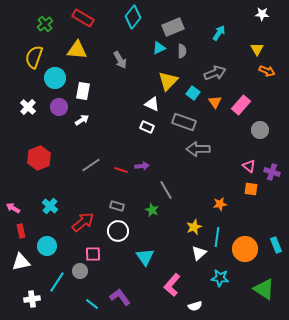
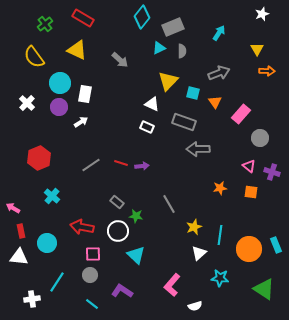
white star at (262, 14): rotated 24 degrees counterclockwise
cyan diamond at (133, 17): moved 9 px right
yellow triangle at (77, 50): rotated 20 degrees clockwise
yellow semicircle at (34, 57): rotated 55 degrees counterclockwise
gray arrow at (120, 60): rotated 18 degrees counterclockwise
orange arrow at (267, 71): rotated 21 degrees counterclockwise
gray arrow at (215, 73): moved 4 px right
cyan circle at (55, 78): moved 5 px right, 5 px down
white rectangle at (83, 91): moved 2 px right, 3 px down
cyan square at (193, 93): rotated 24 degrees counterclockwise
pink rectangle at (241, 105): moved 9 px down
white cross at (28, 107): moved 1 px left, 4 px up
white arrow at (82, 120): moved 1 px left, 2 px down
gray circle at (260, 130): moved 8 px down
red line at (121, 170): moved 7 px up
orange square at (251, 189): moved 3 px down
gray line at (166, 190): moved 3 px right, 14 px down
orange star at (220, 204): moved 16 px up
cyan cross at (50, 206): moved 2 px right, 10 px up
gray rectangle at (117, 206): moved 4 px up; rotated 24 degrees clockwise
green star at (152, 210): moved 16 px left, 6 px down; rotated 16 degrees counterclockwise
red arrow at (83, 222): moved 1 px left, 5 px down; rotated 130 degrees counterclockwise
cyan line at (217, 237): moved 3 px right, 2 px up
cyan circle at (47, 246): moved 3 px up
orange circle at (245, 249): moved 4 px right
cyan triangle at (145, 257): moved 9 px left, 2 px up; rotated 12 degrees counterclockwise
white triangle at (21, 262): moved 2 px left, 5 px up; rotated 18 degrees clockwise
gray circle at (80, 271): moved 10 px right, 4 px down
purple L-shape at (120, 297): moved 2 px right, 6 px up; rotated 20 degrees counterclockwise
